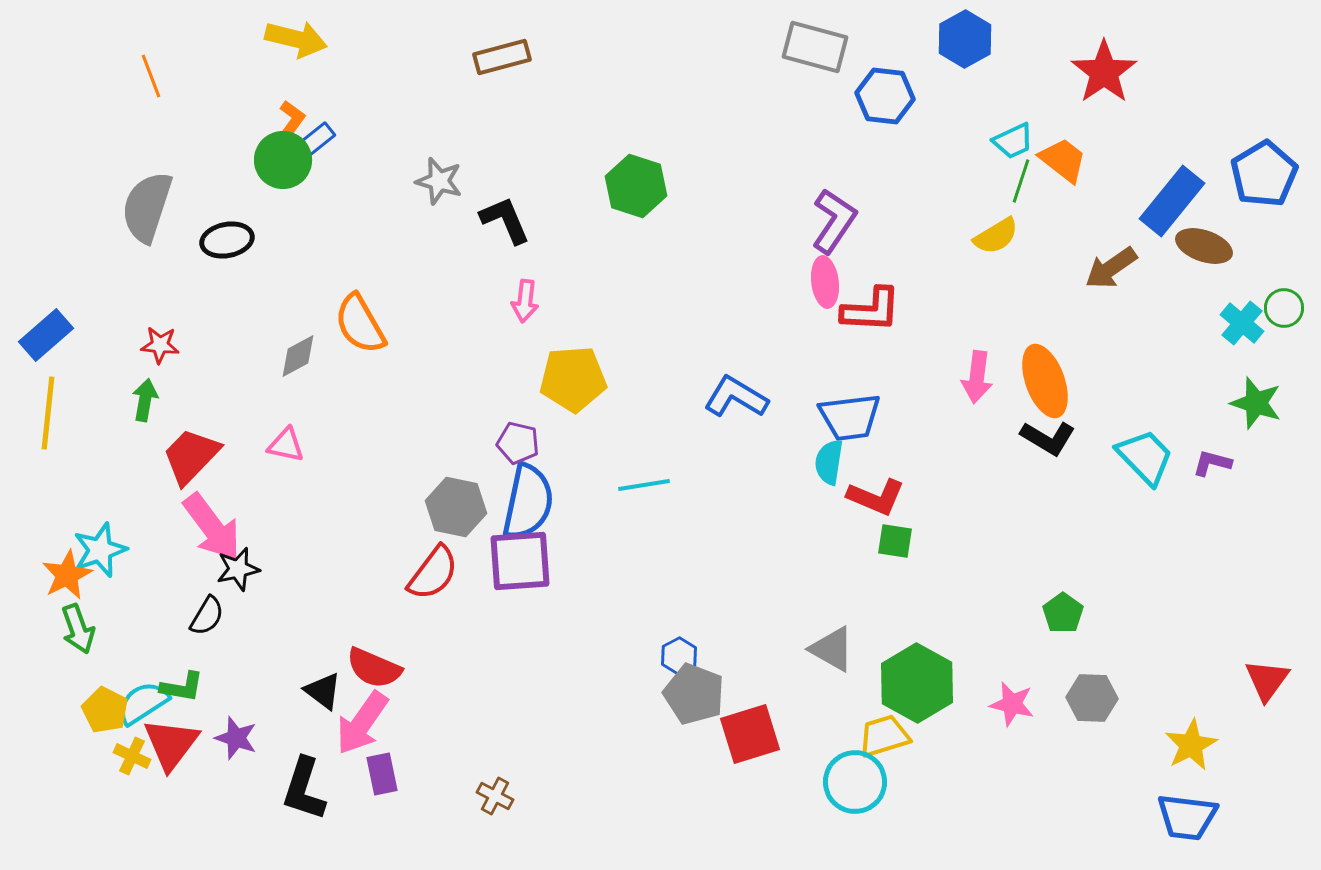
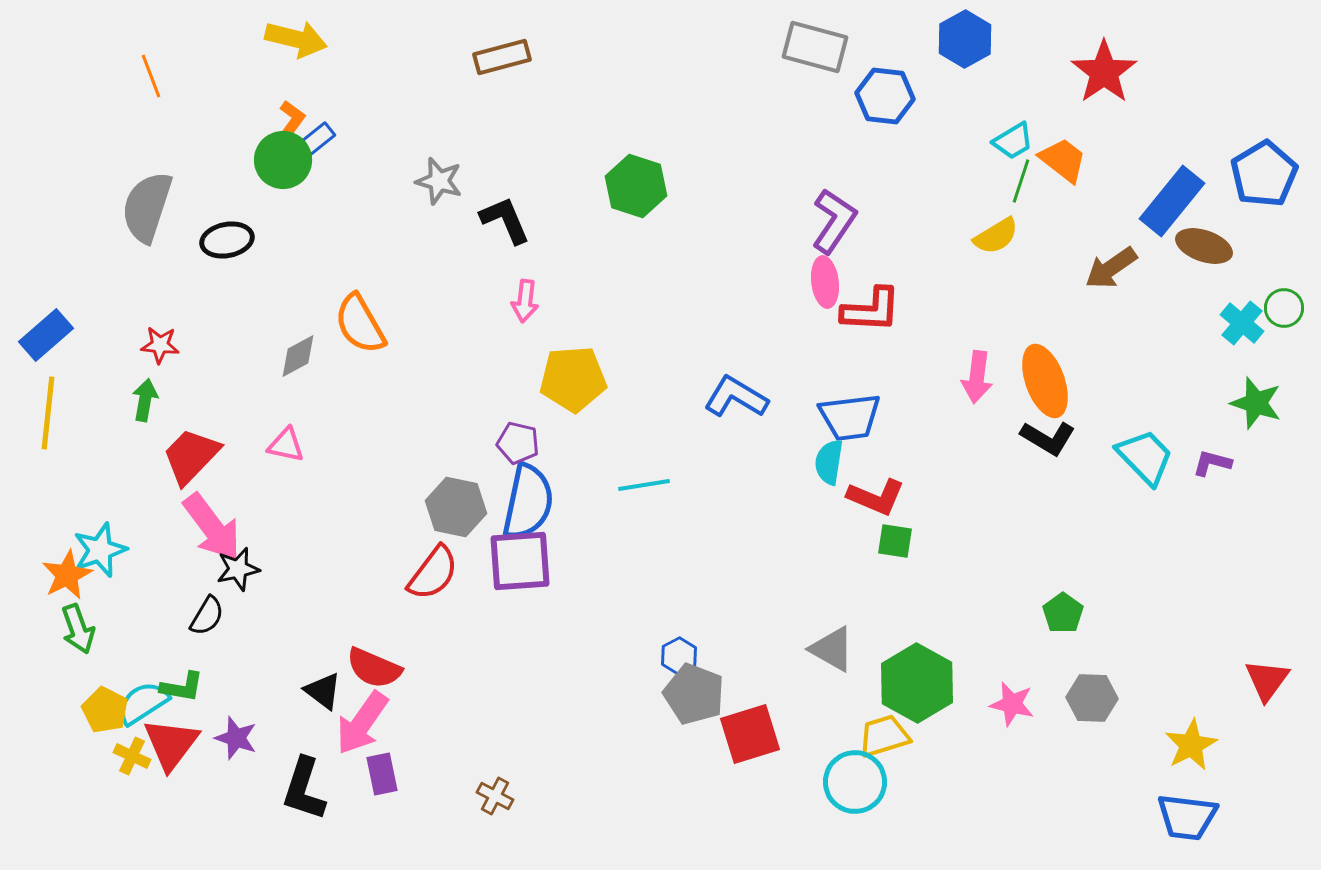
cyan trapezoid at (1013, 141): rotated 6 degrees counterclockwise
